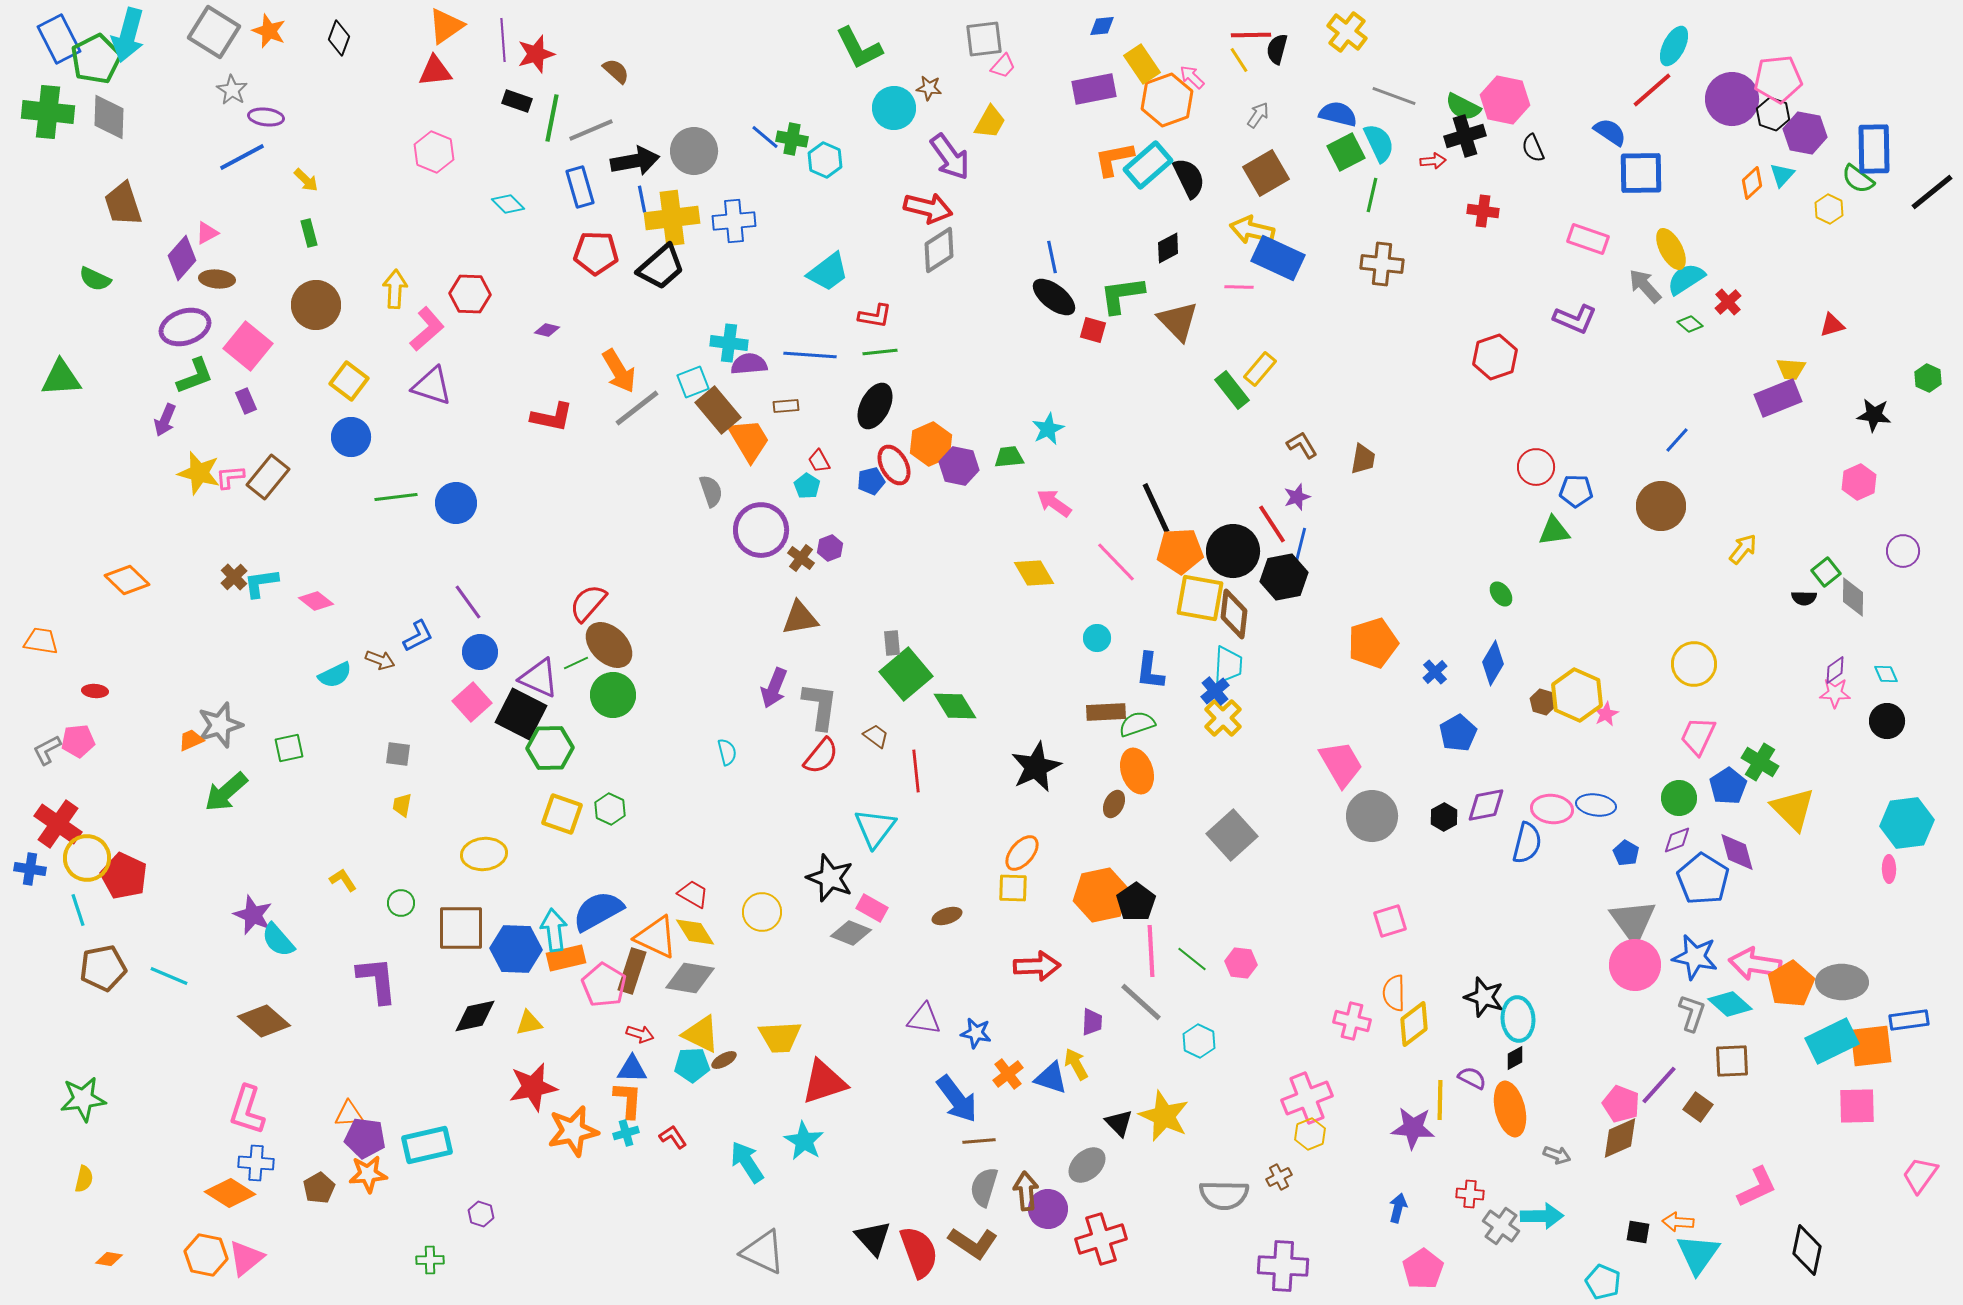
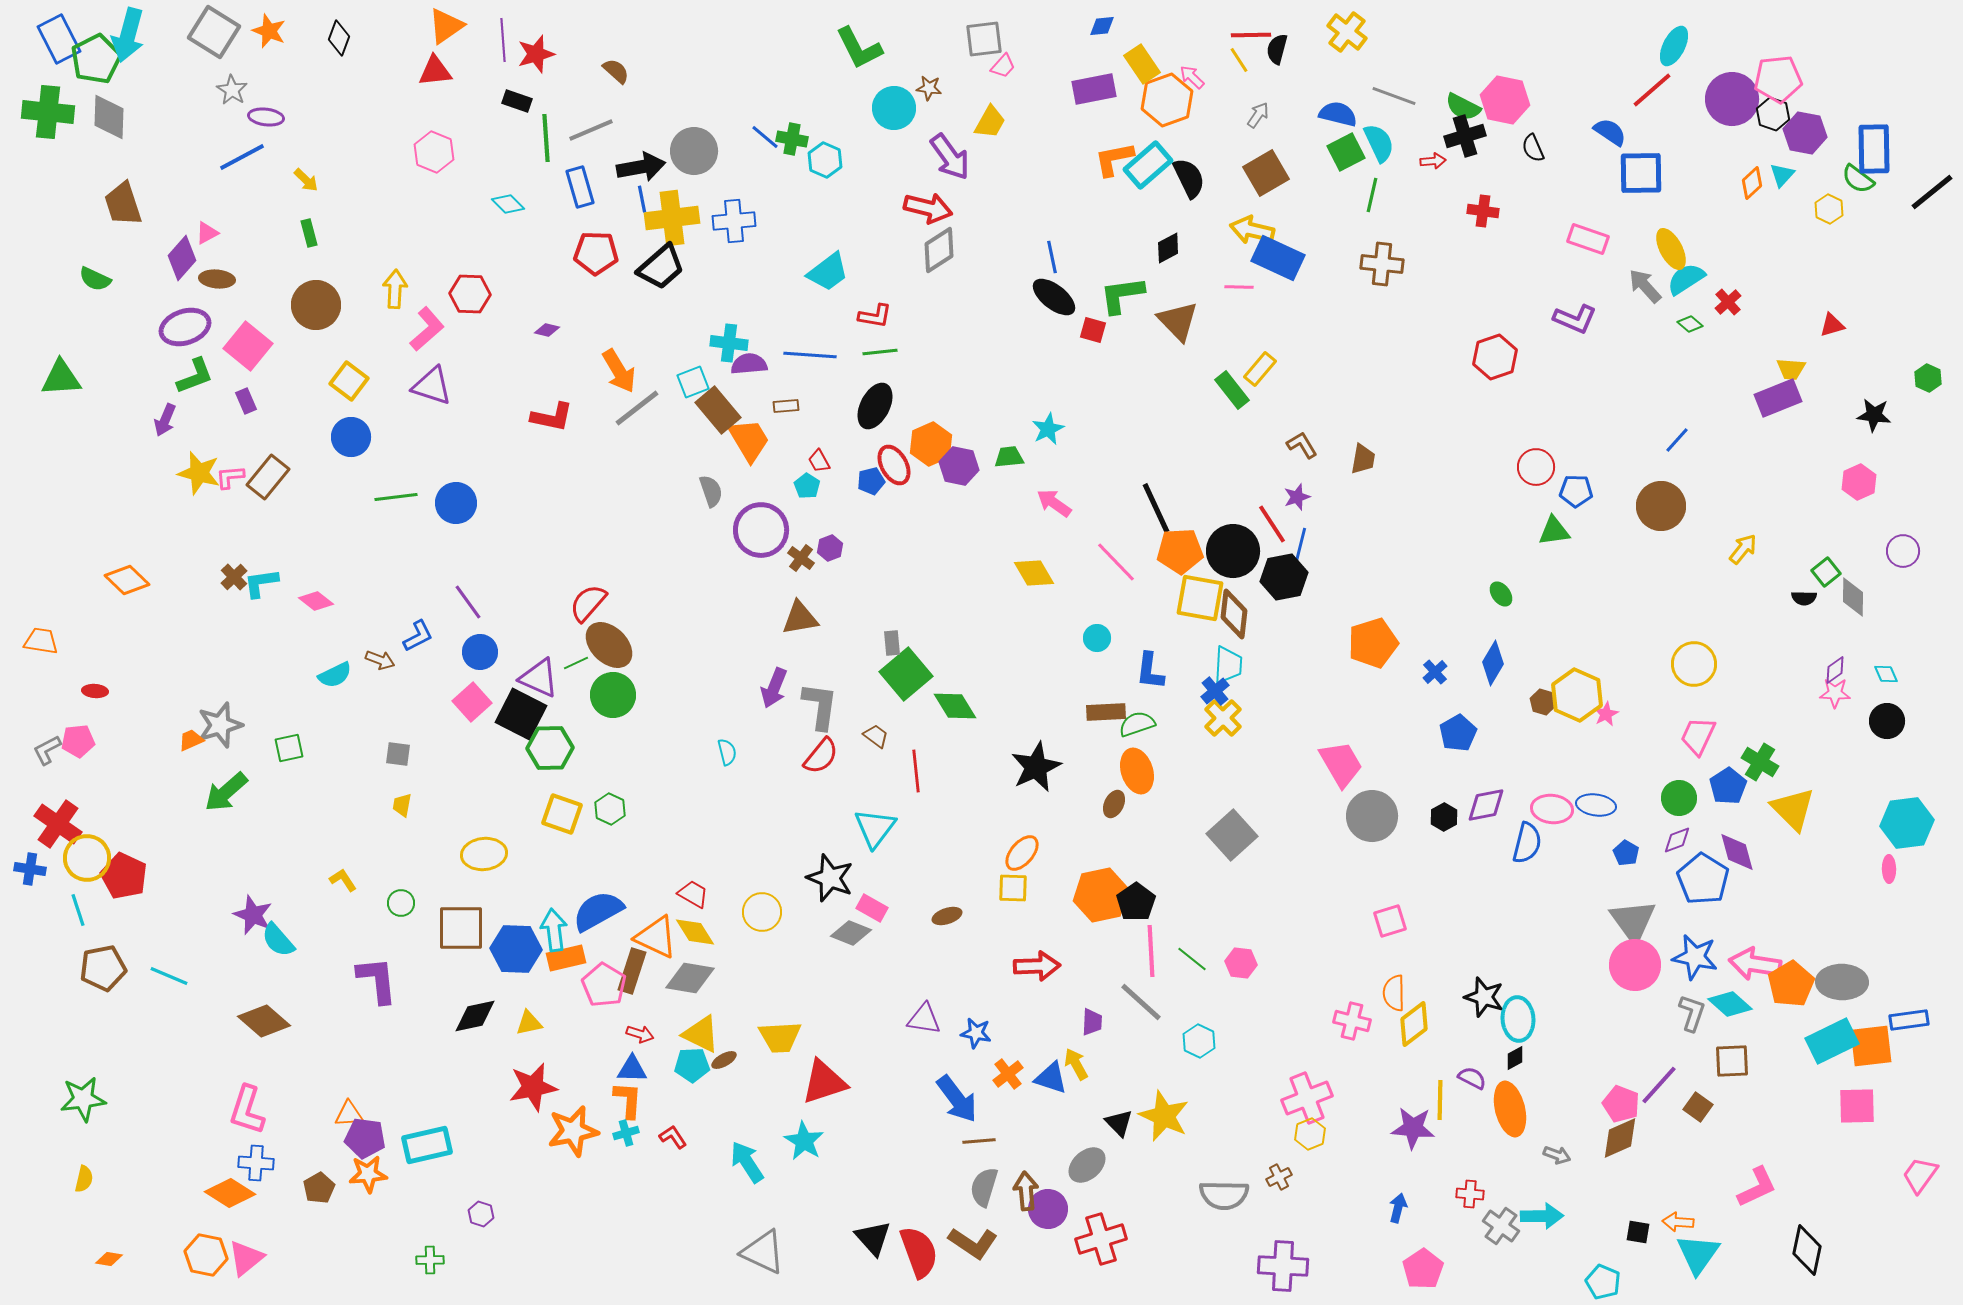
green line at (552, 118): moved 6 px left, 20 px down; rotated 15 degrees counterclockwise
black arrow at (635, 161): moved 6 px right, 6 px down
